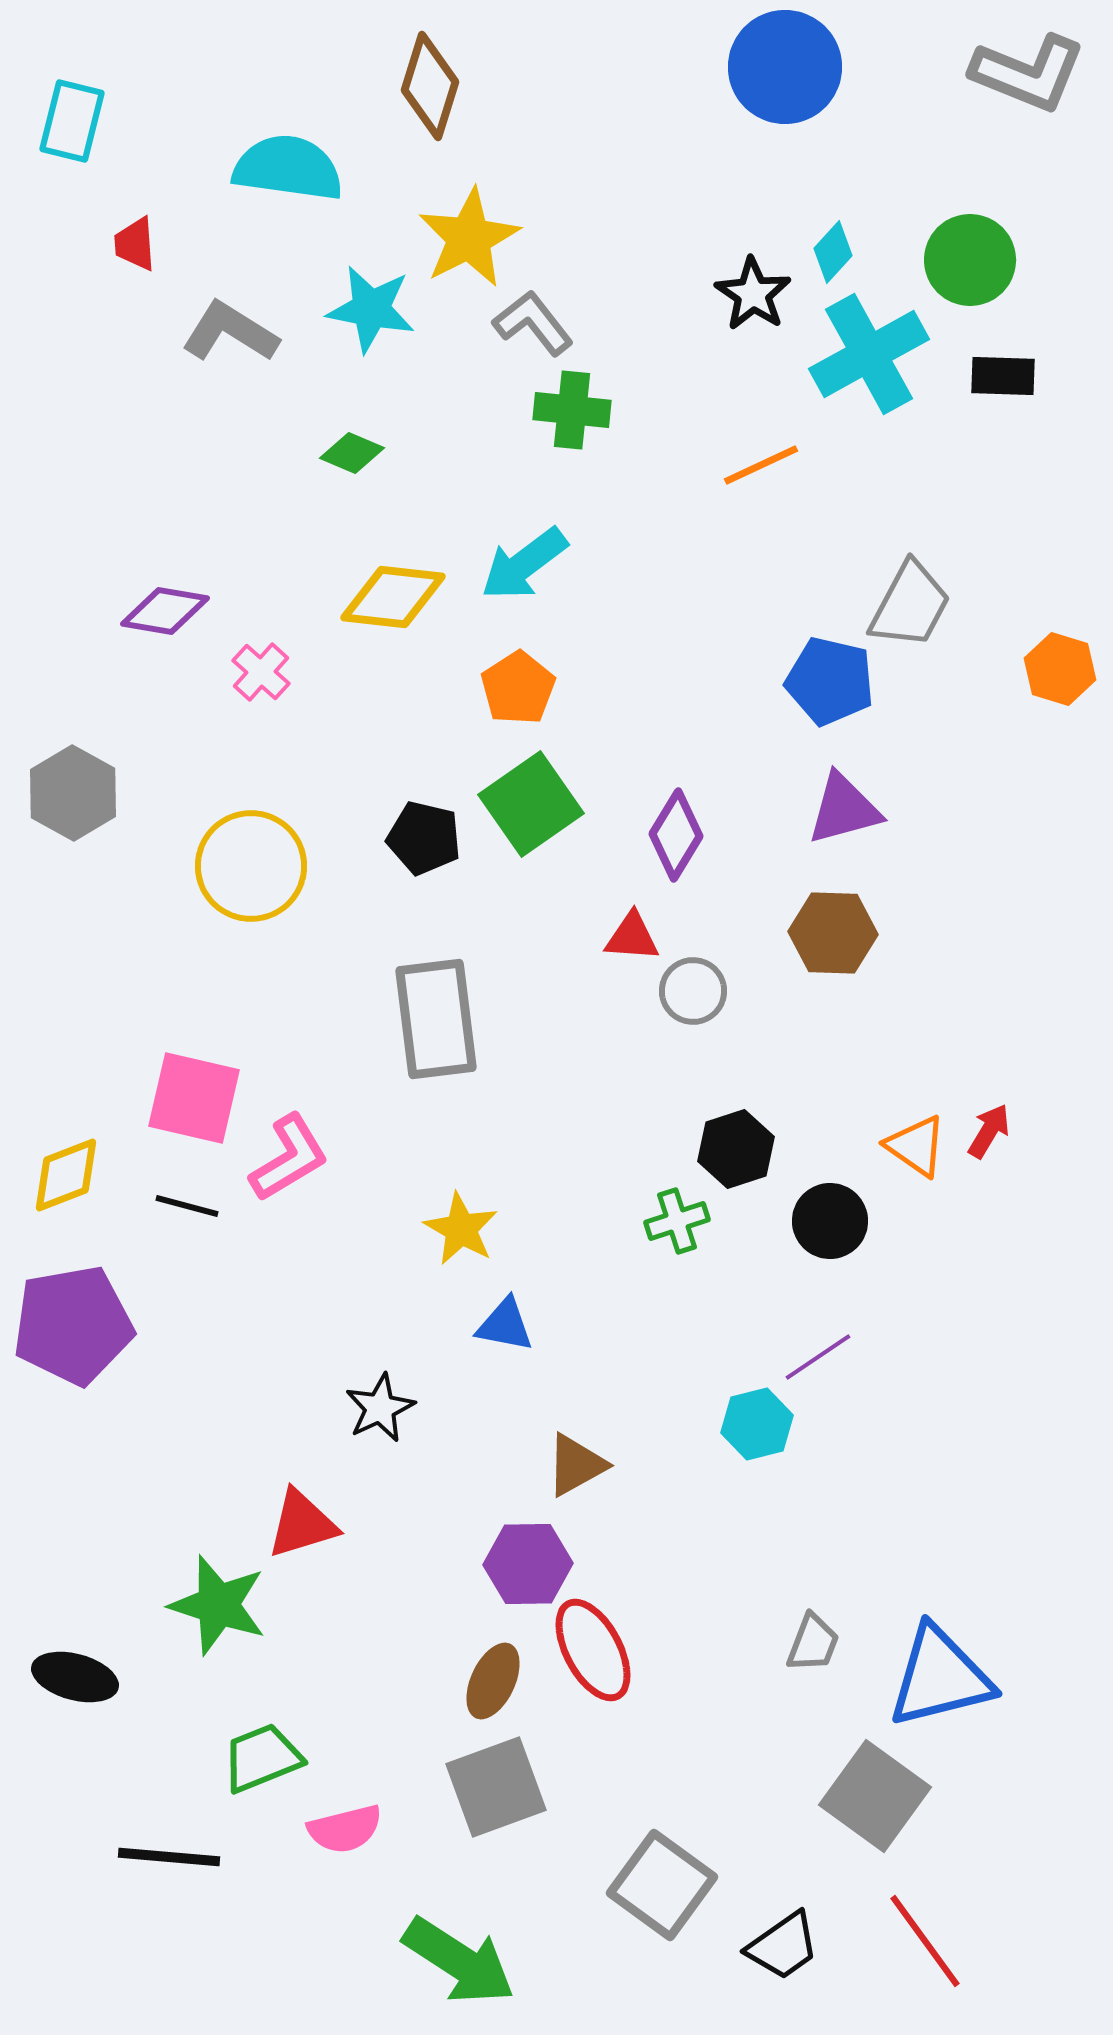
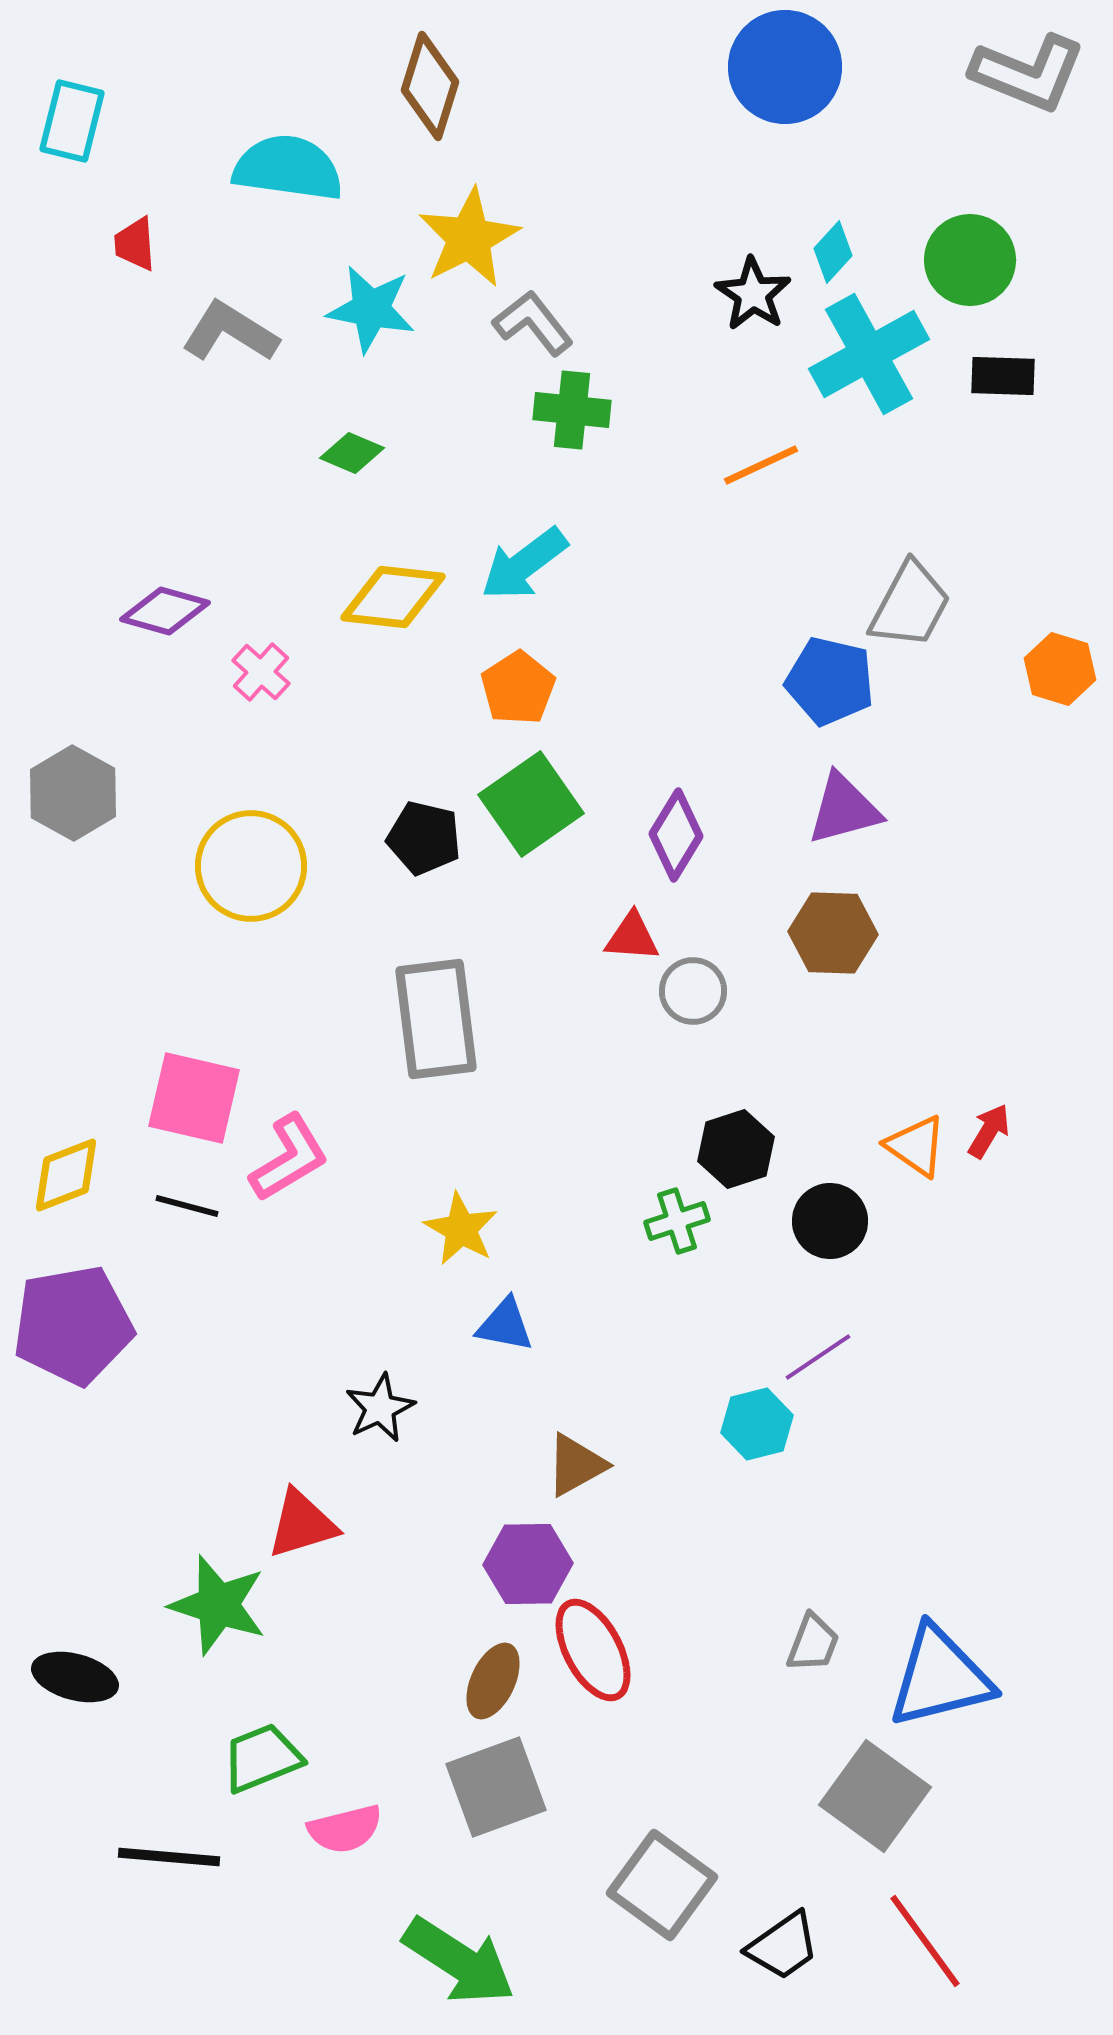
purple diamond at (165, 611): rotated 6 degrees clockwise
